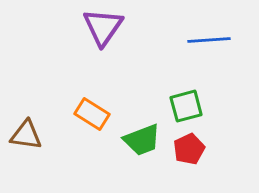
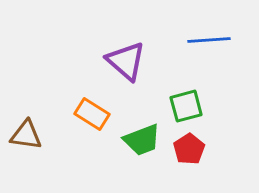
purple triangle: moved 23 px right, 34 px down; rotated 24 degrees counterclockwise
red pentagon: rotated 8 degrees counterclockwise
